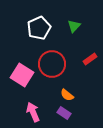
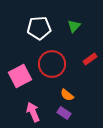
white pentagon: rotated 20 degrees clockwise
pink square: moved 2 px left, 1 px down; rotated 30 degrees clockwise
